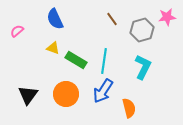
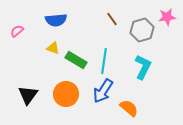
blue semicircle: moved 1 px right, 1 px down; rotated 70 degrees counterclockwise
orange semicircle: rotated 36 degrees counterclockwise
